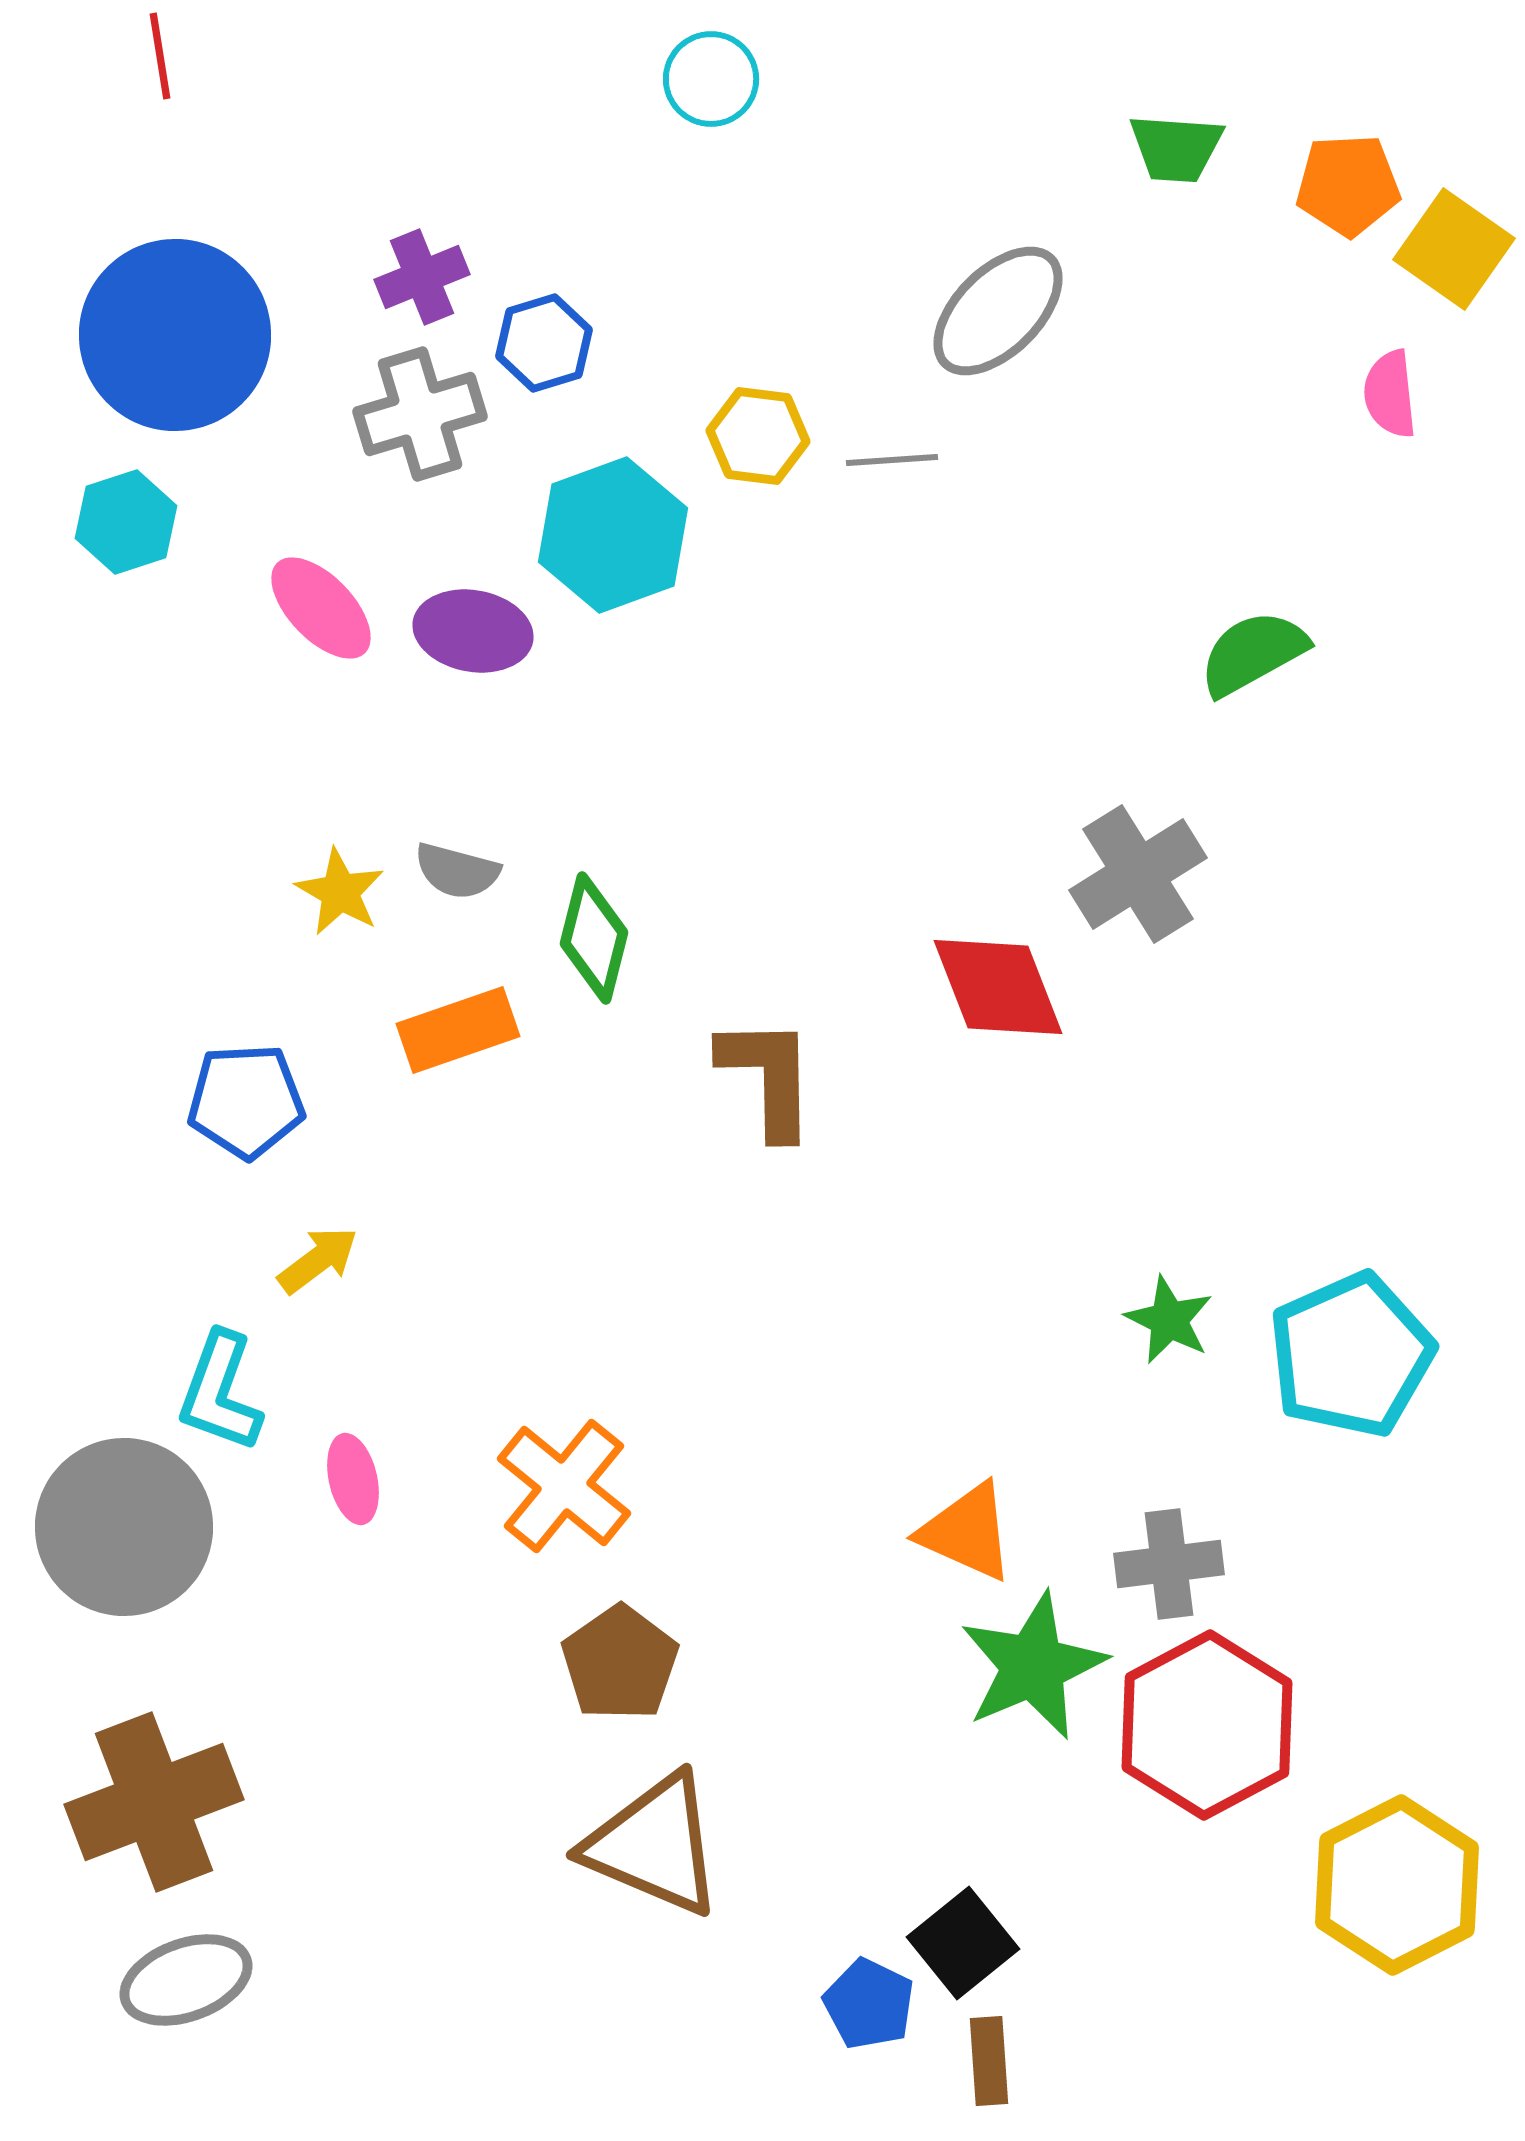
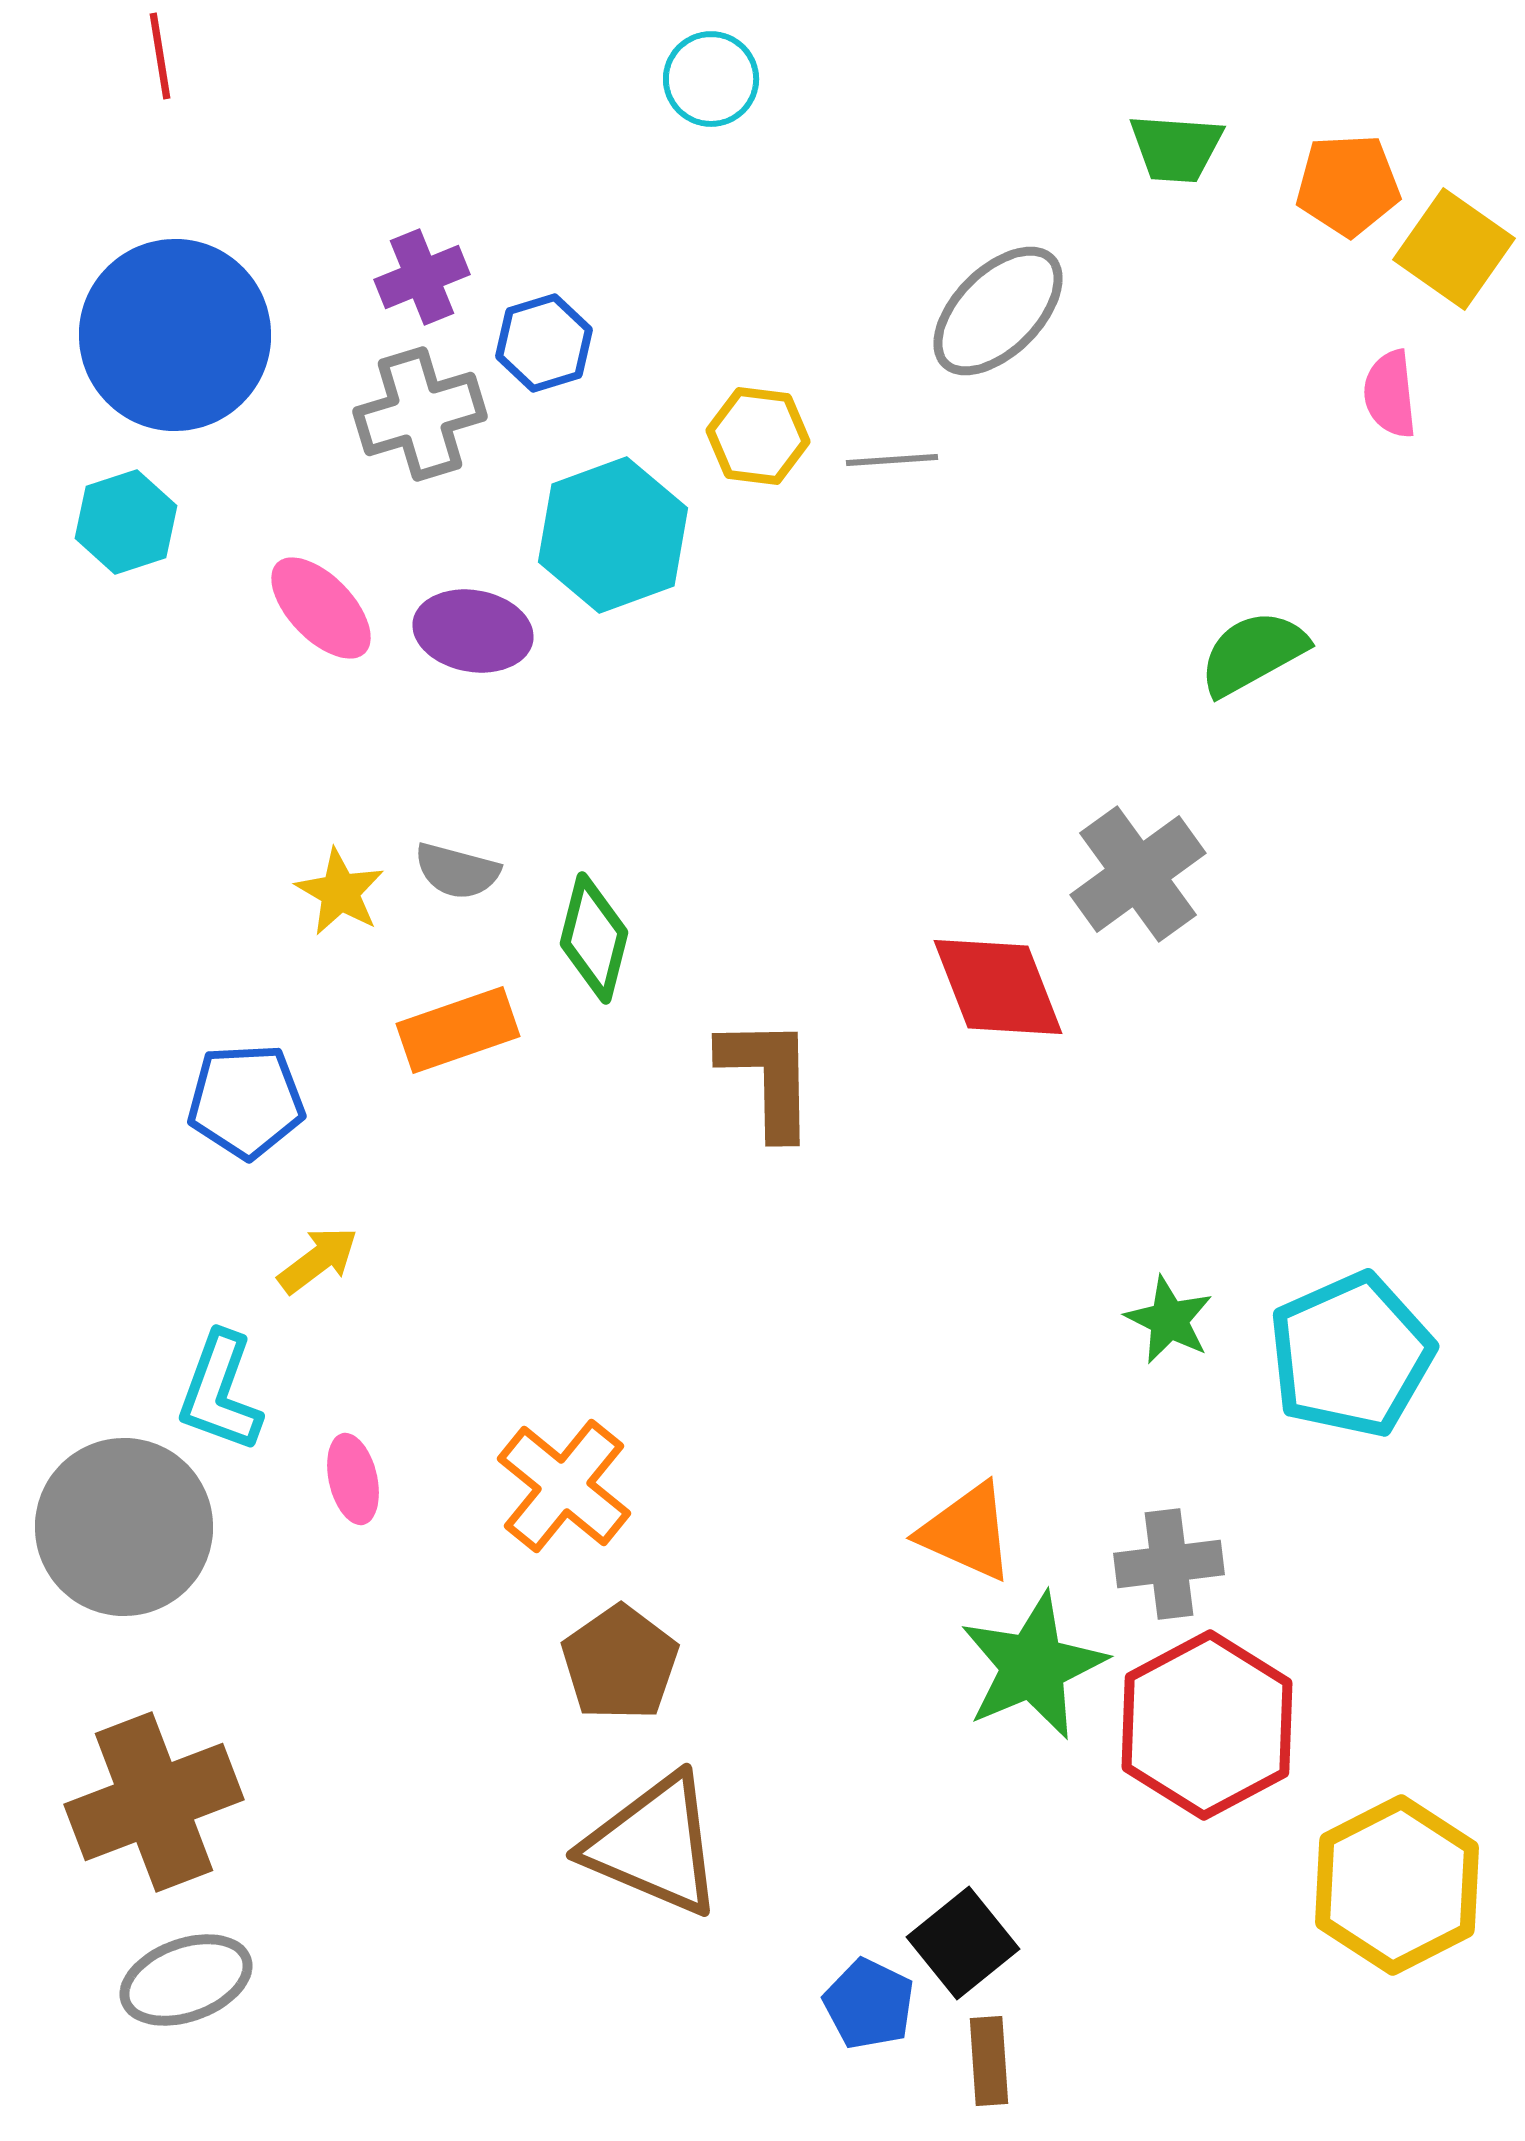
gray cross at (1138, 874): rotated 4 degrees counterclockwise
